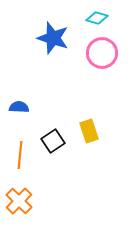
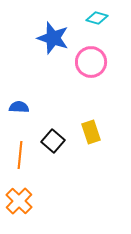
pink circle: moved 11 px left, 9 px down
yellow rectangle: moved 2 px right, 1 px down
black square: rotated 15 degrees counterclockwise
